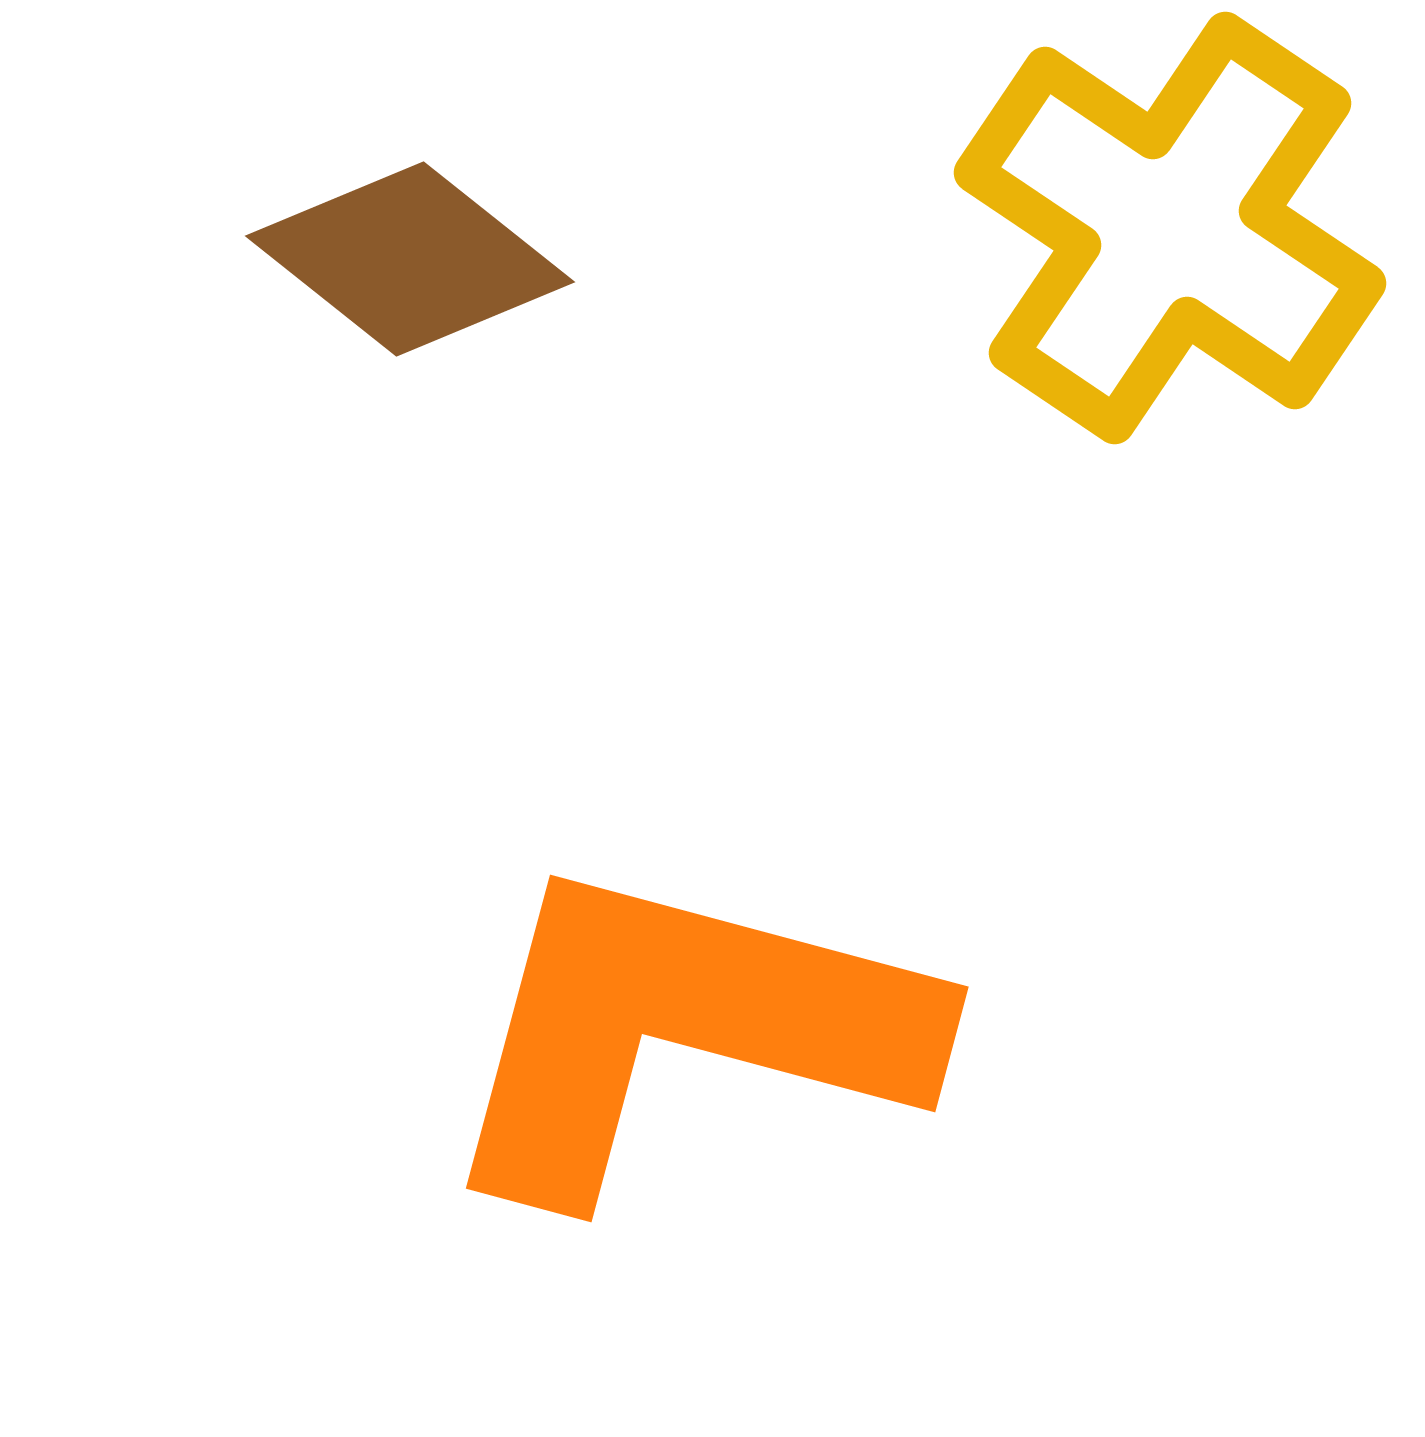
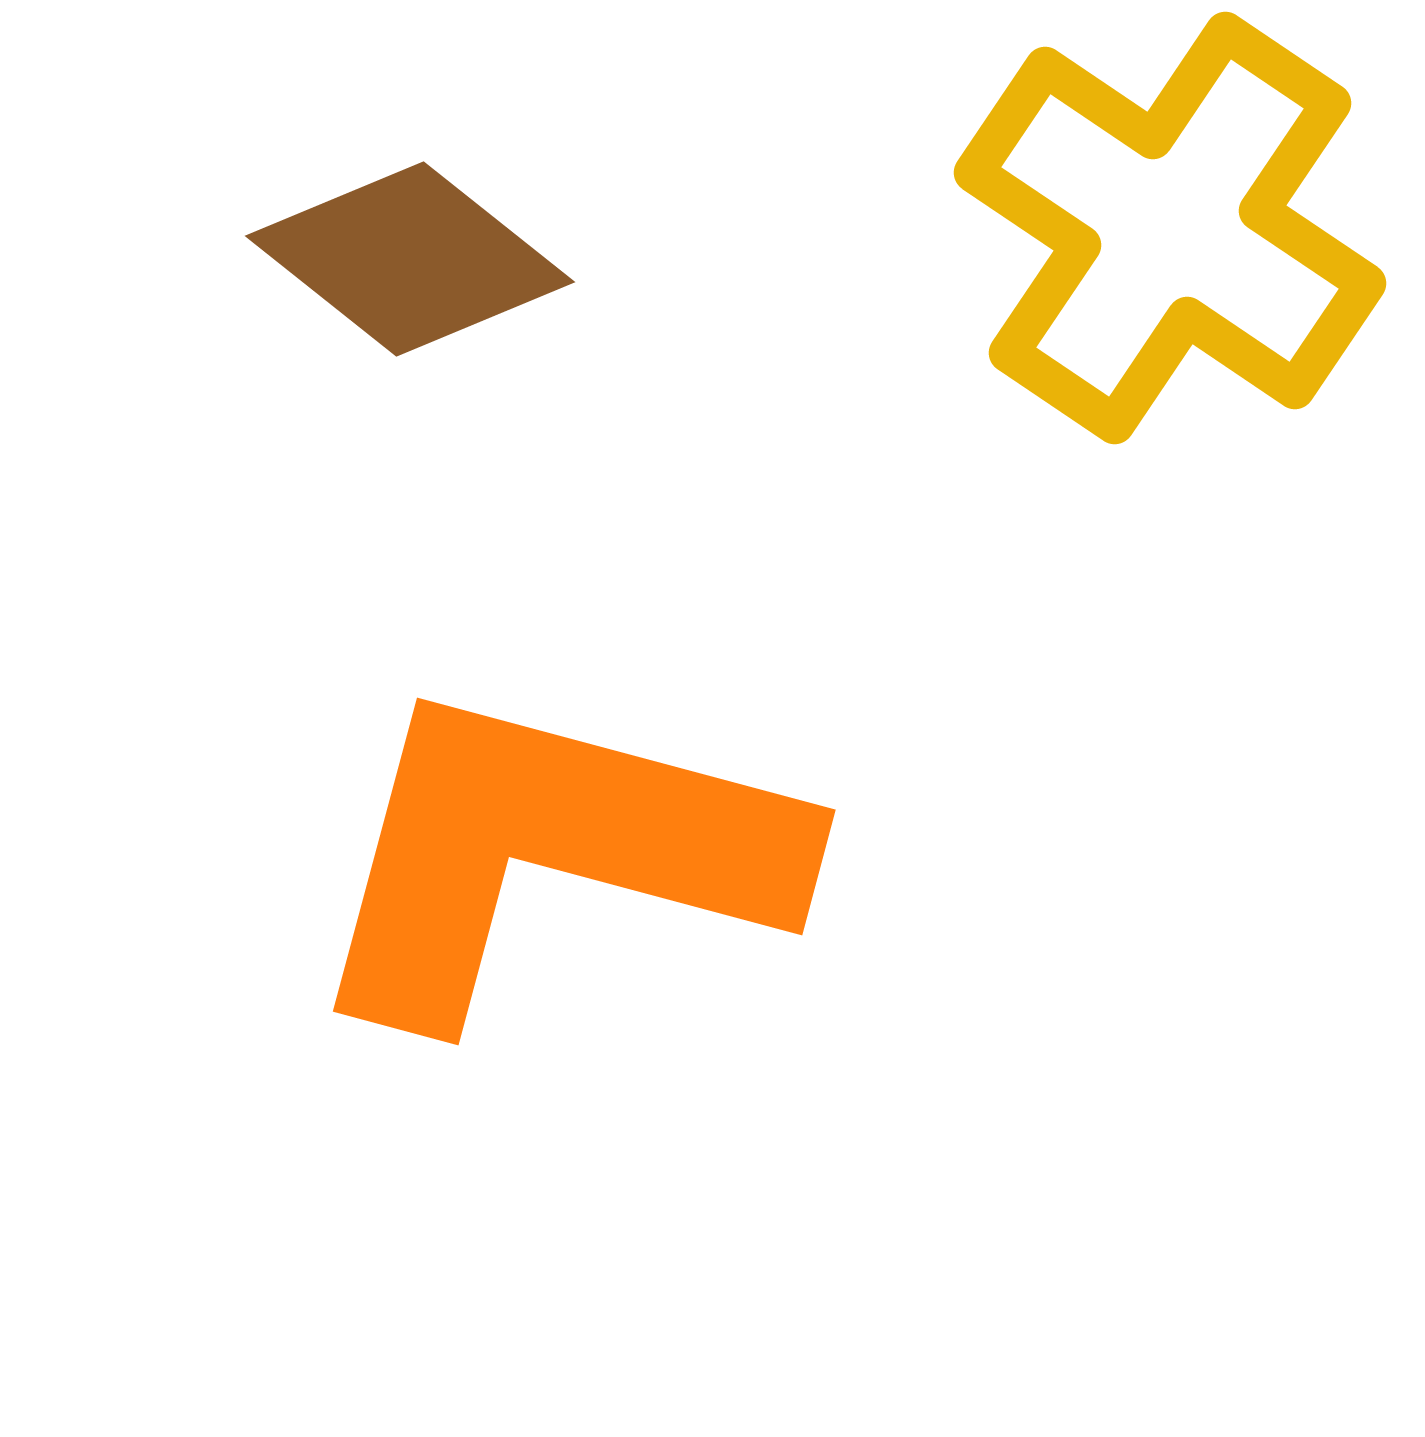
orange L-shape: moved 133 px left, 177 px up
